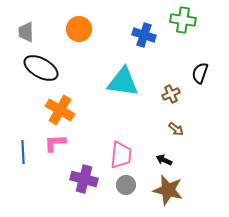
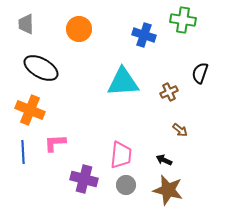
gray trapezoid: moved 8 px up
cyan triangle: rotated 12 degrees counterclockwise
brown cross: moved 2 px left, 2 px up
orange cross: moved 30 px left; rotated 8 degrees counterclockwise
brown arrow: moved 4 px right, 1 px down
